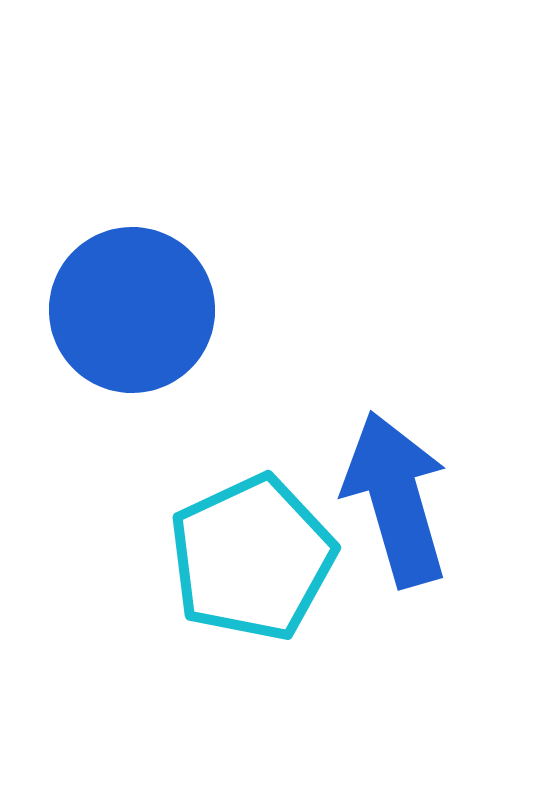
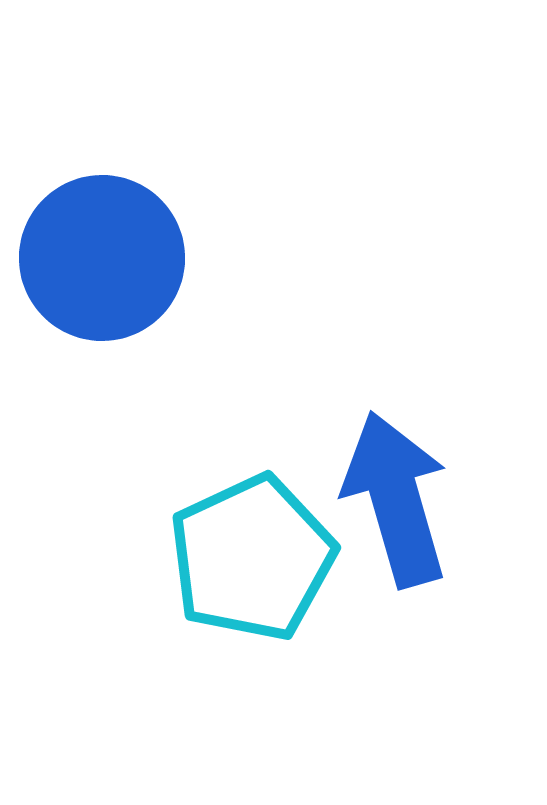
blue circle: moved 30 px left, 52 px up
